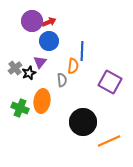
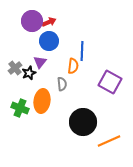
gray semicircle: moved 4 px down
